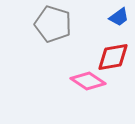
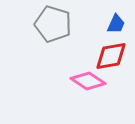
blue trapezoid: moved 3 px left, 7 px down; rotated 30 degrees counterclockwise
red diamond: moved 2 px left, 1 px up
